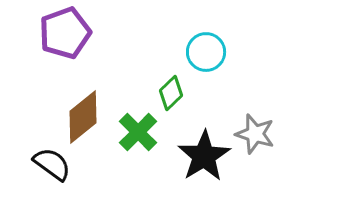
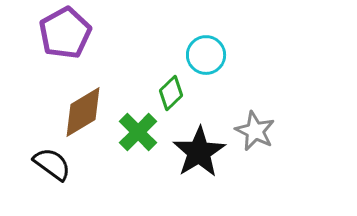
purple pentagon: rotated 9 degrees counterclockwise
cyan circle: moved 3 px down
brown diamond: moved 5 px up; rotated 8 degrees clockwise
gray star: moved 3 px up; rotated 9 degrees clockwise
black star: moved 5 px left, 4 px up
